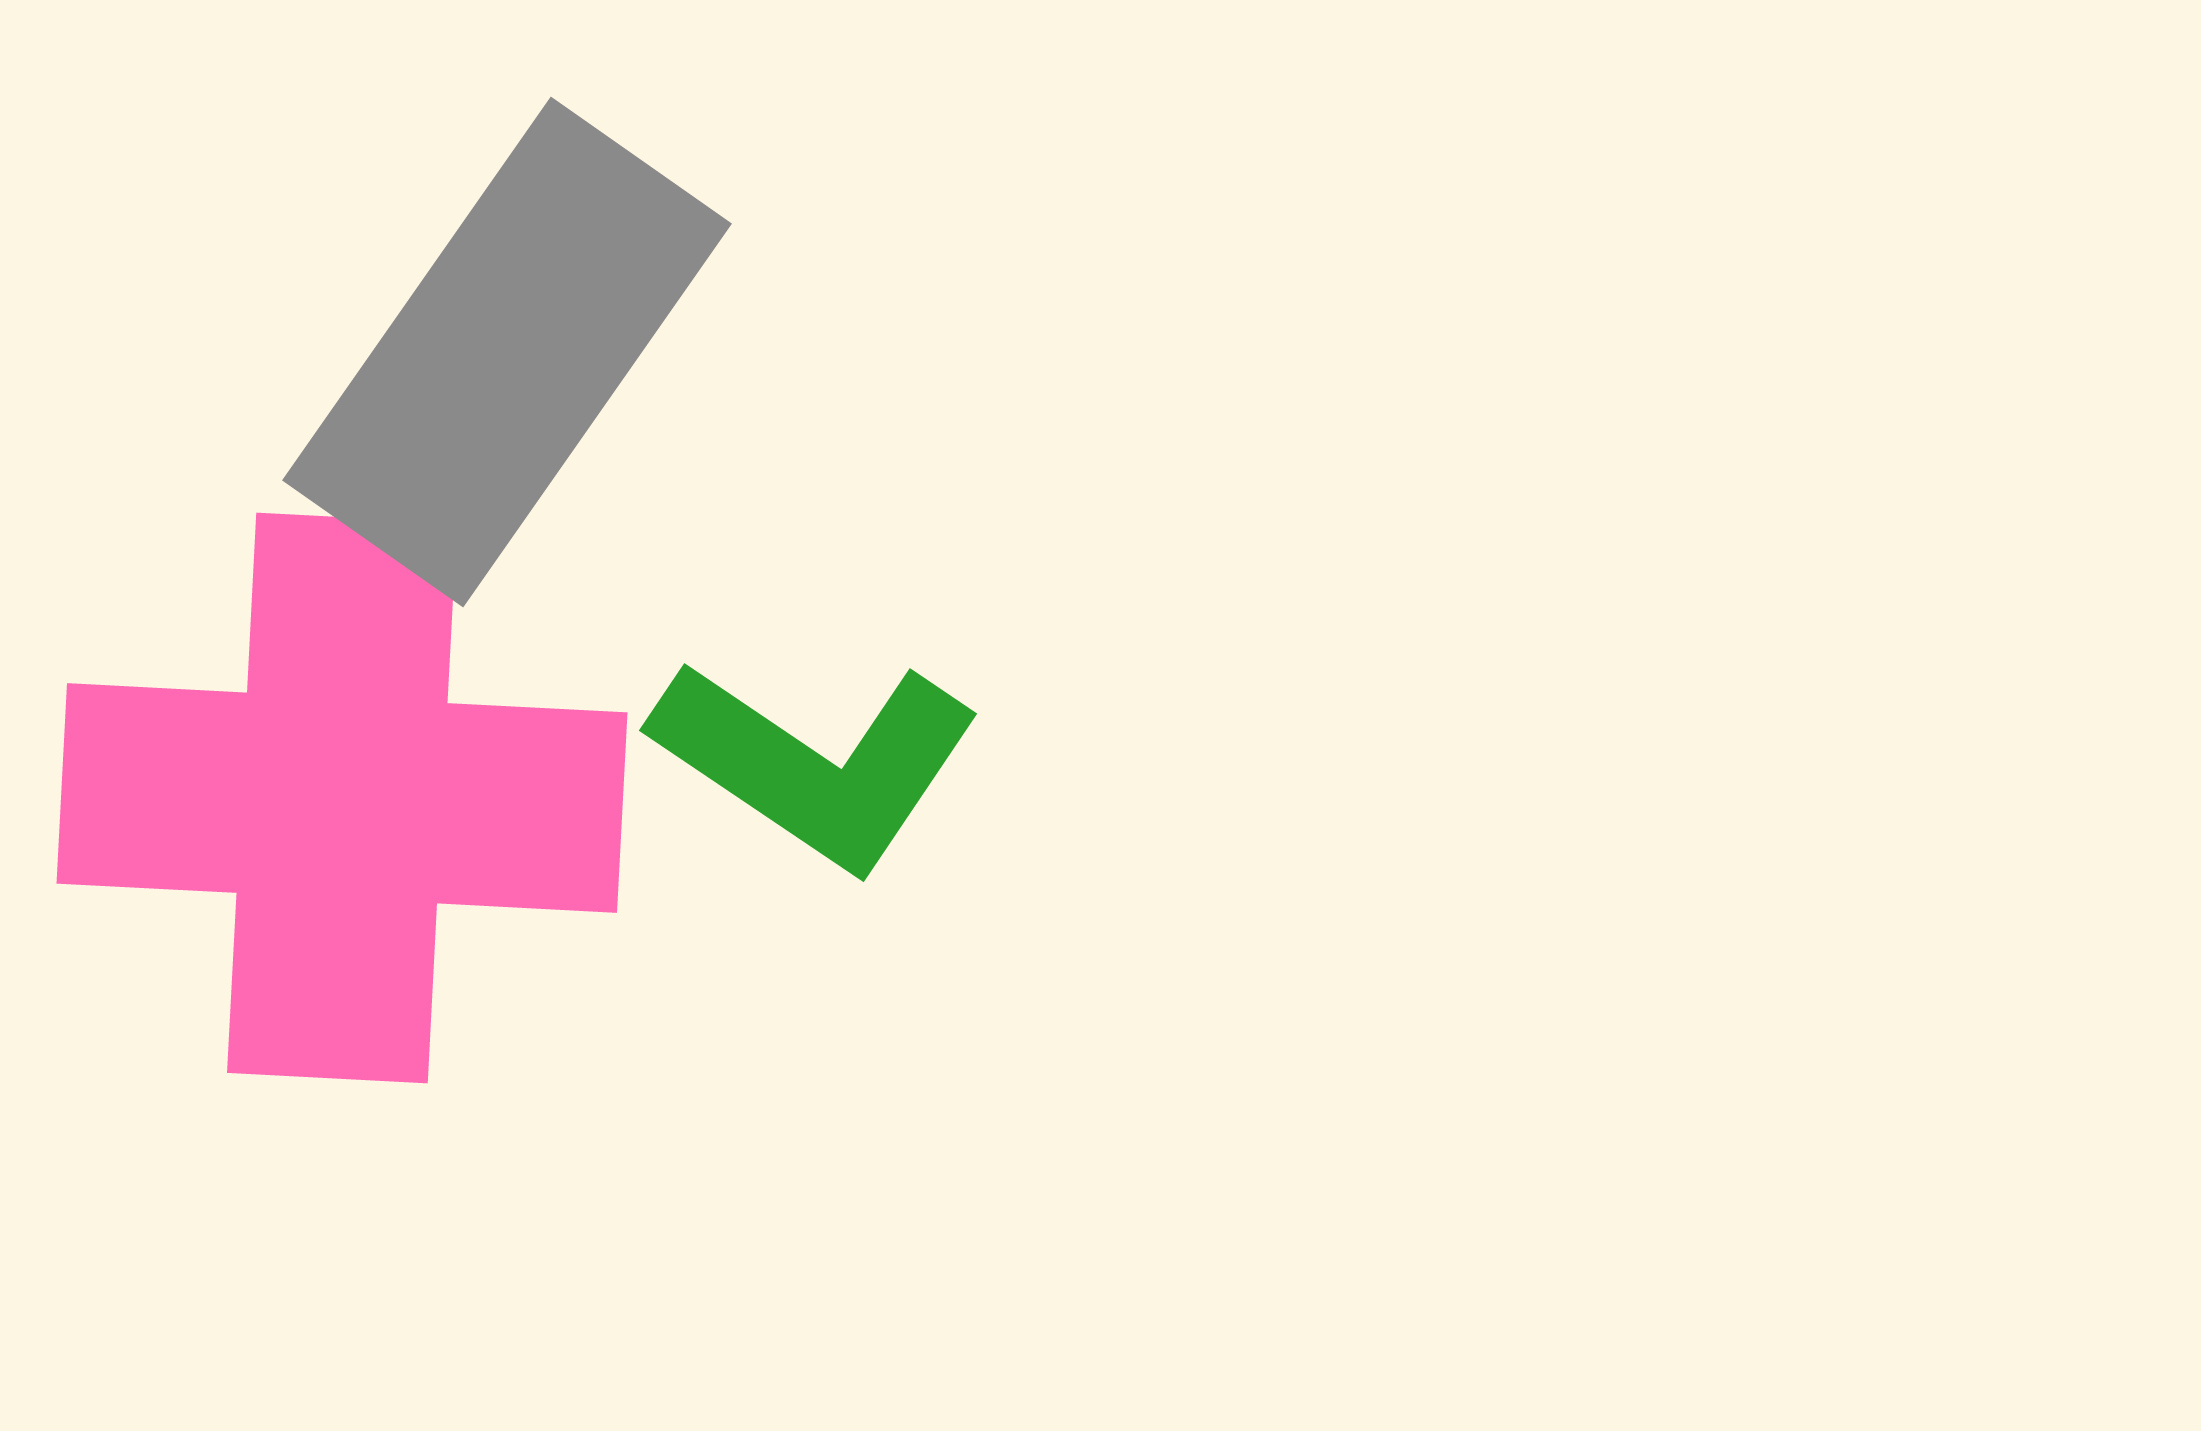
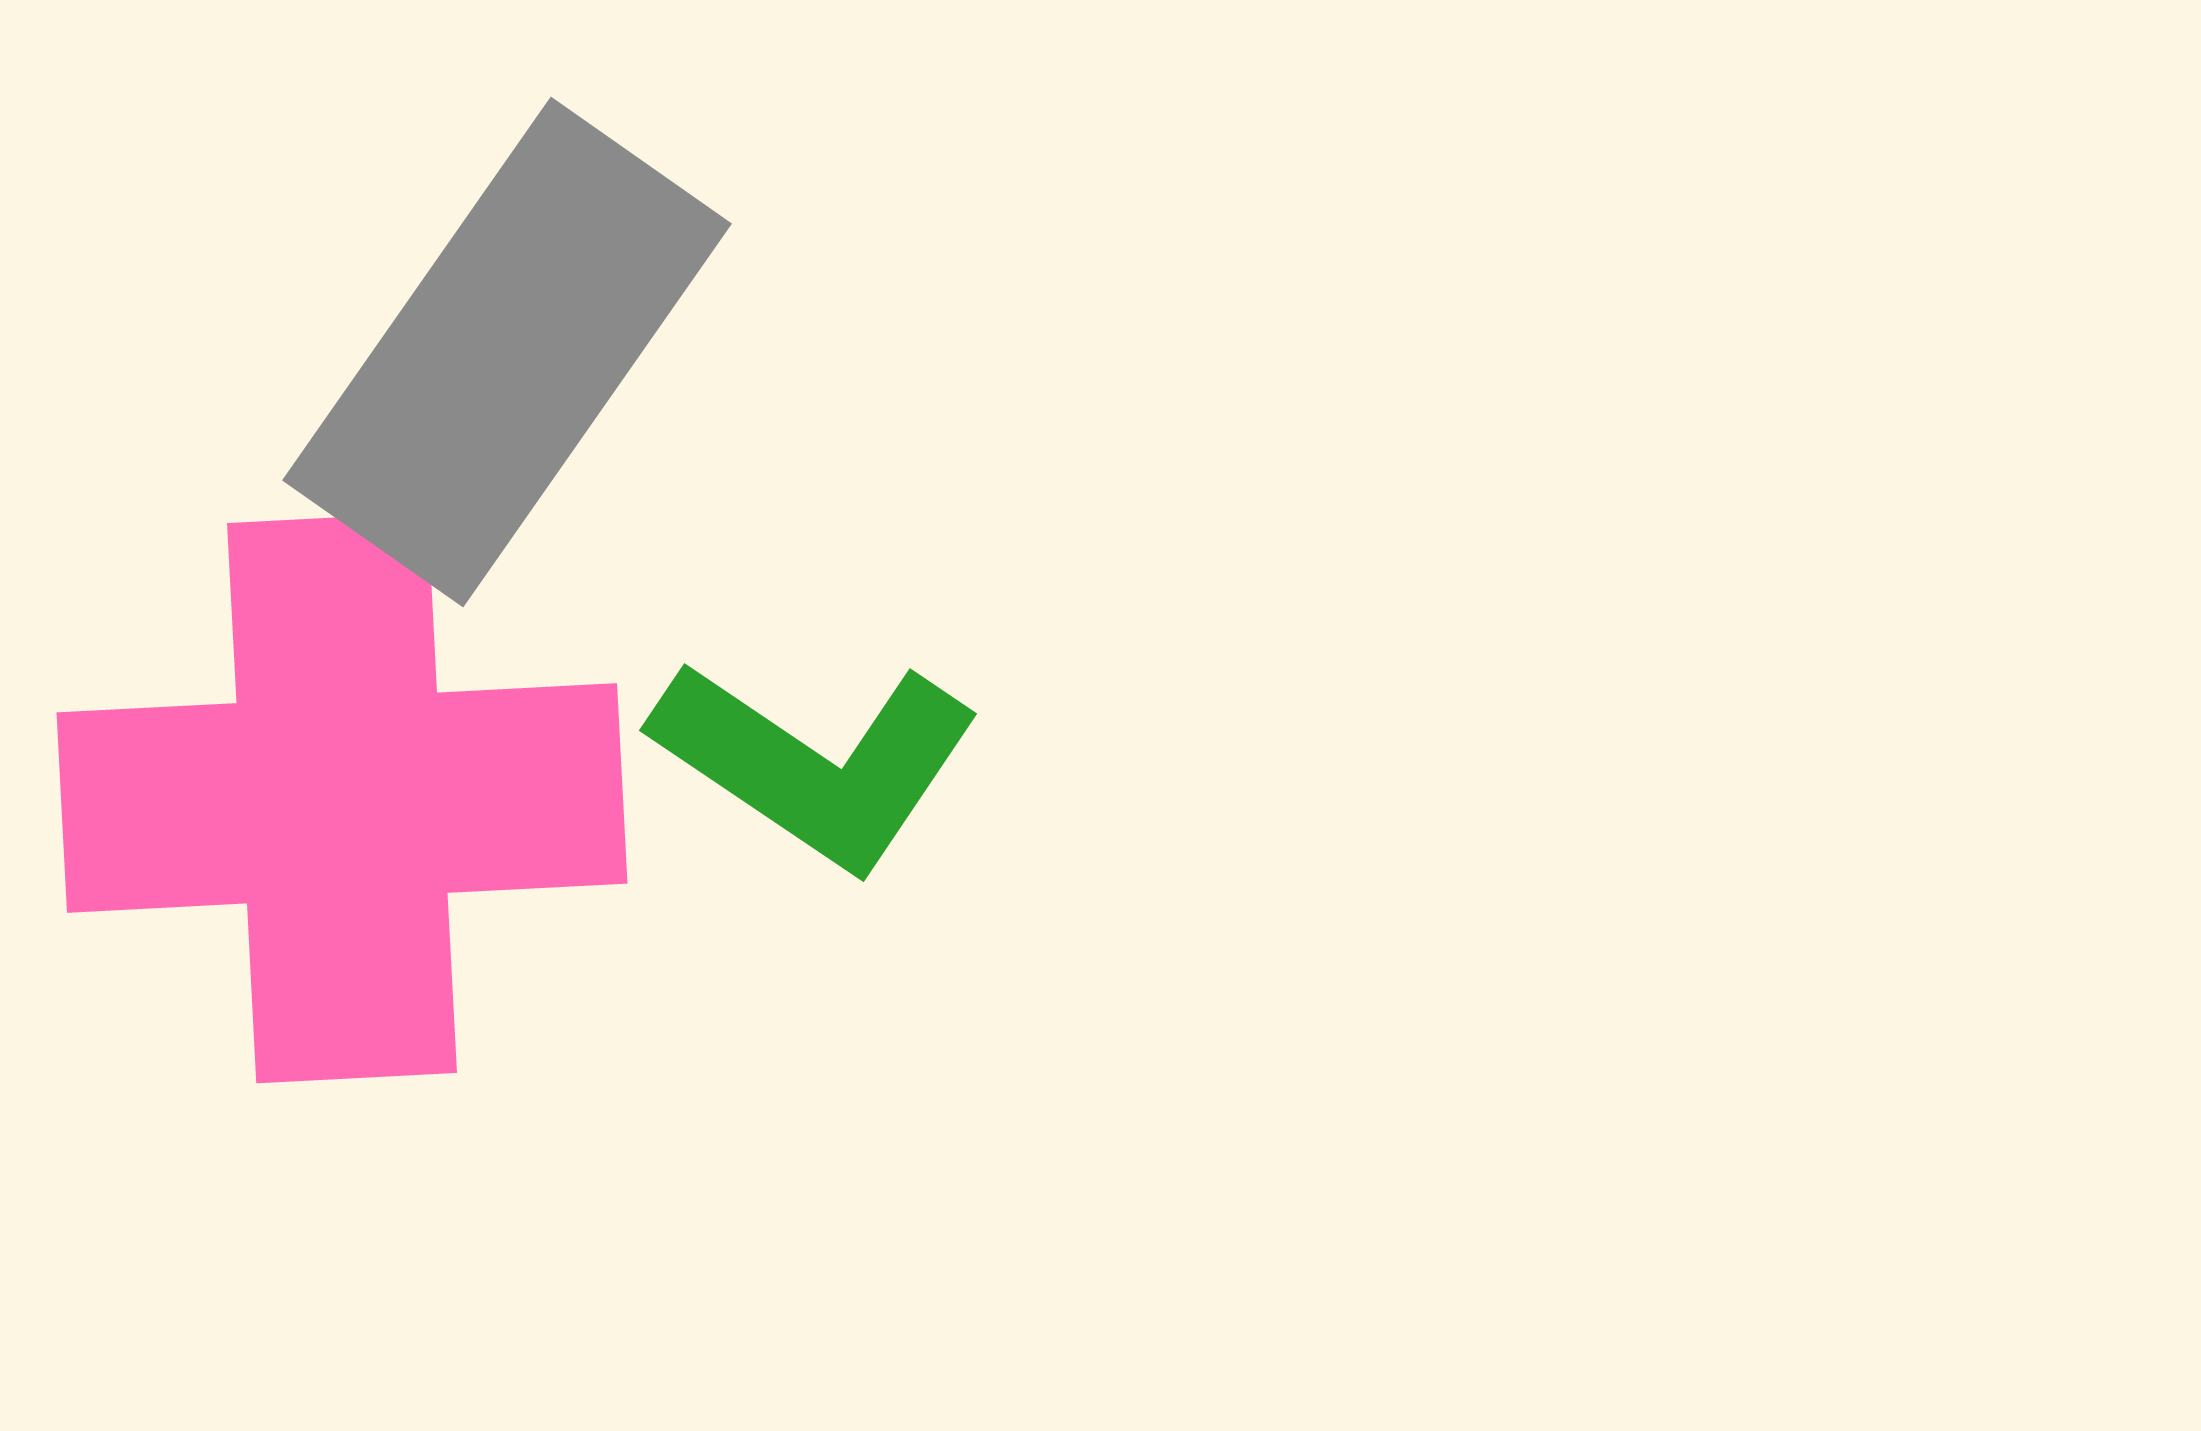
pink cross: rotated 6 degrees counterclockwise
